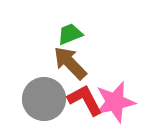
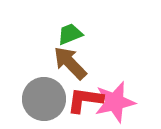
red L-shape: rotated 54 degrees counterclockwise
